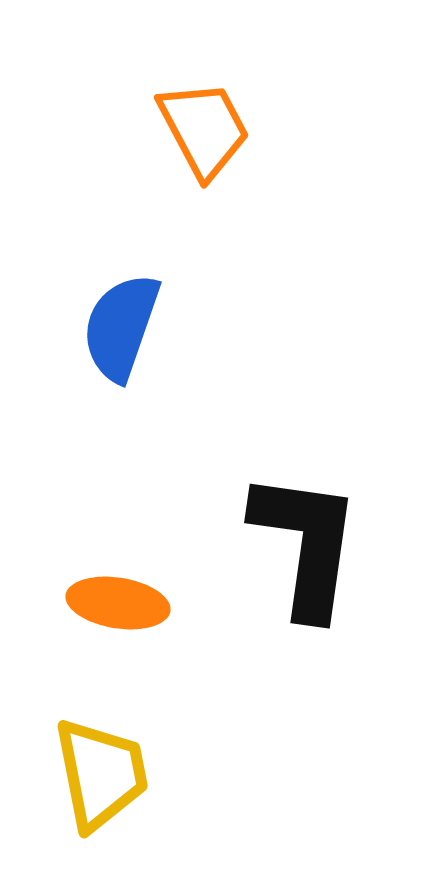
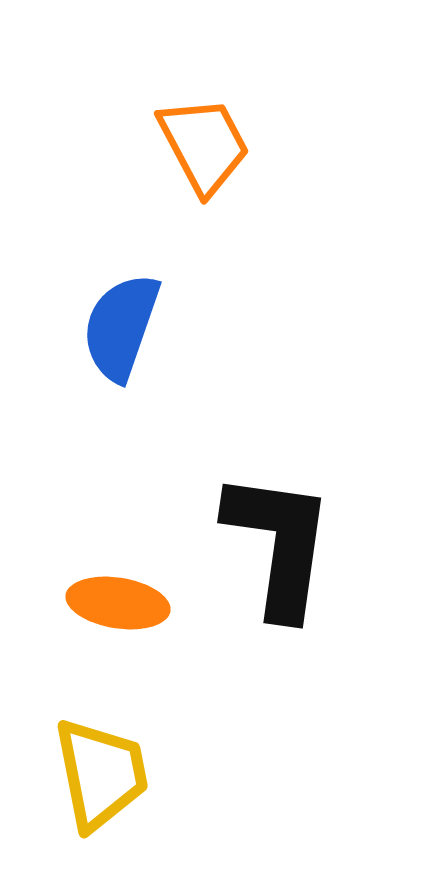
orange trapezoid: moved 16 px down
black L-shape: moved 27 px left
